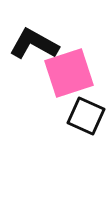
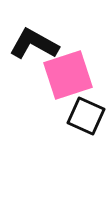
pink square: moved 1 px left, 2 px down
